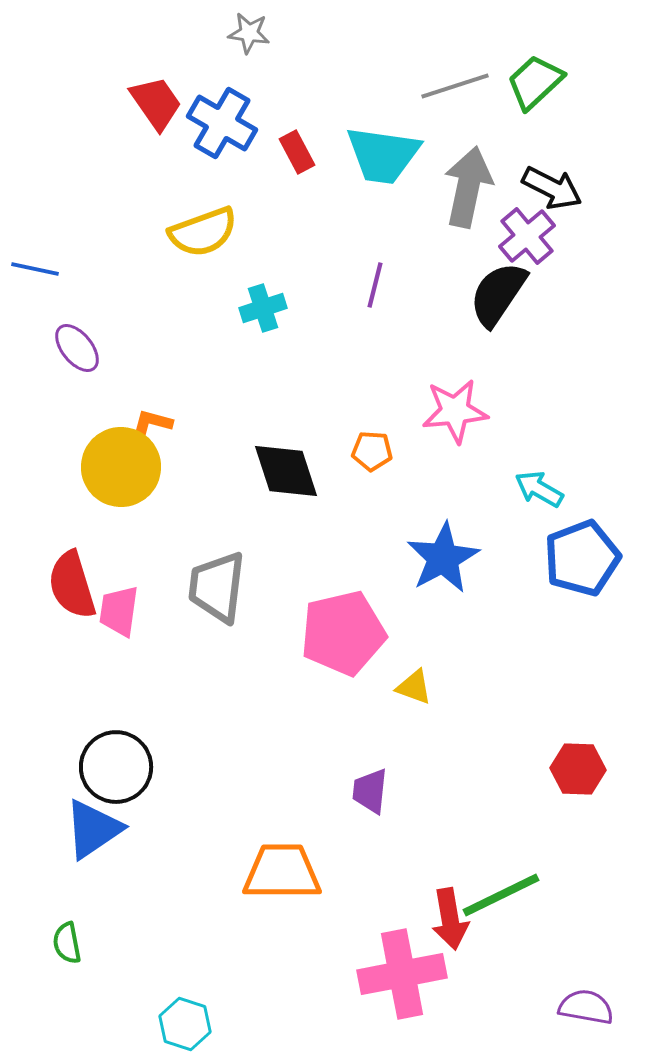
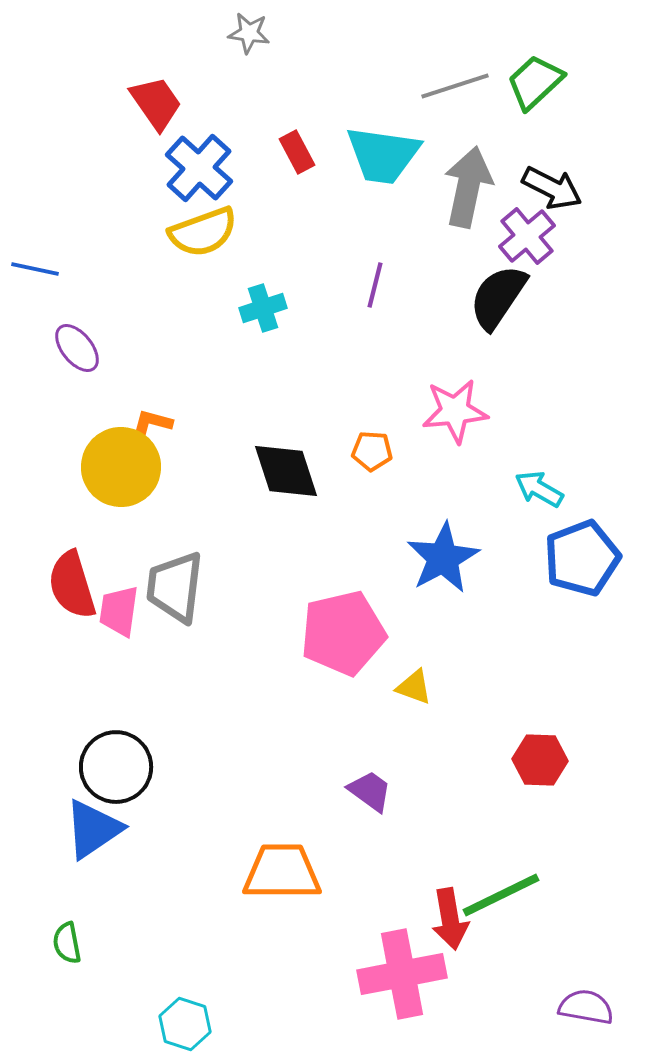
blue cross: moved 23 px left, 45 px down; rotated 12 degrees clockwise
black semicircle: moved 3 px down
gray trapezoid: moved 42 px left
red hexagon: moved 38 px left, 9 px up
purple trapezoid: rotated 120 degrees clockwise
